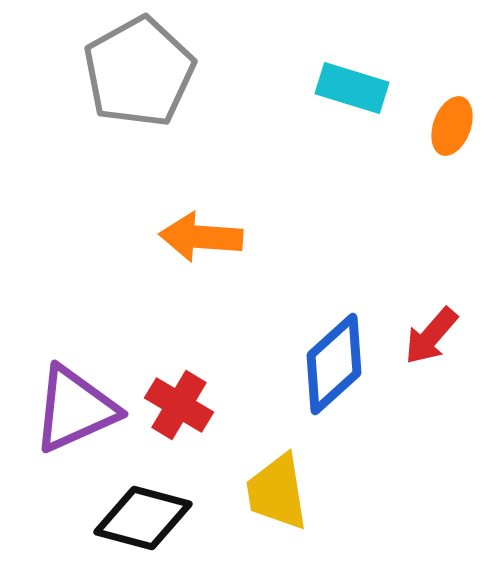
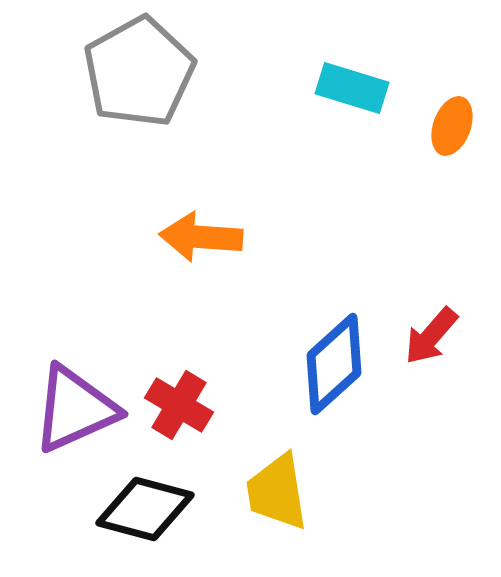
black diamond: moved 2 px right, 9 px up
